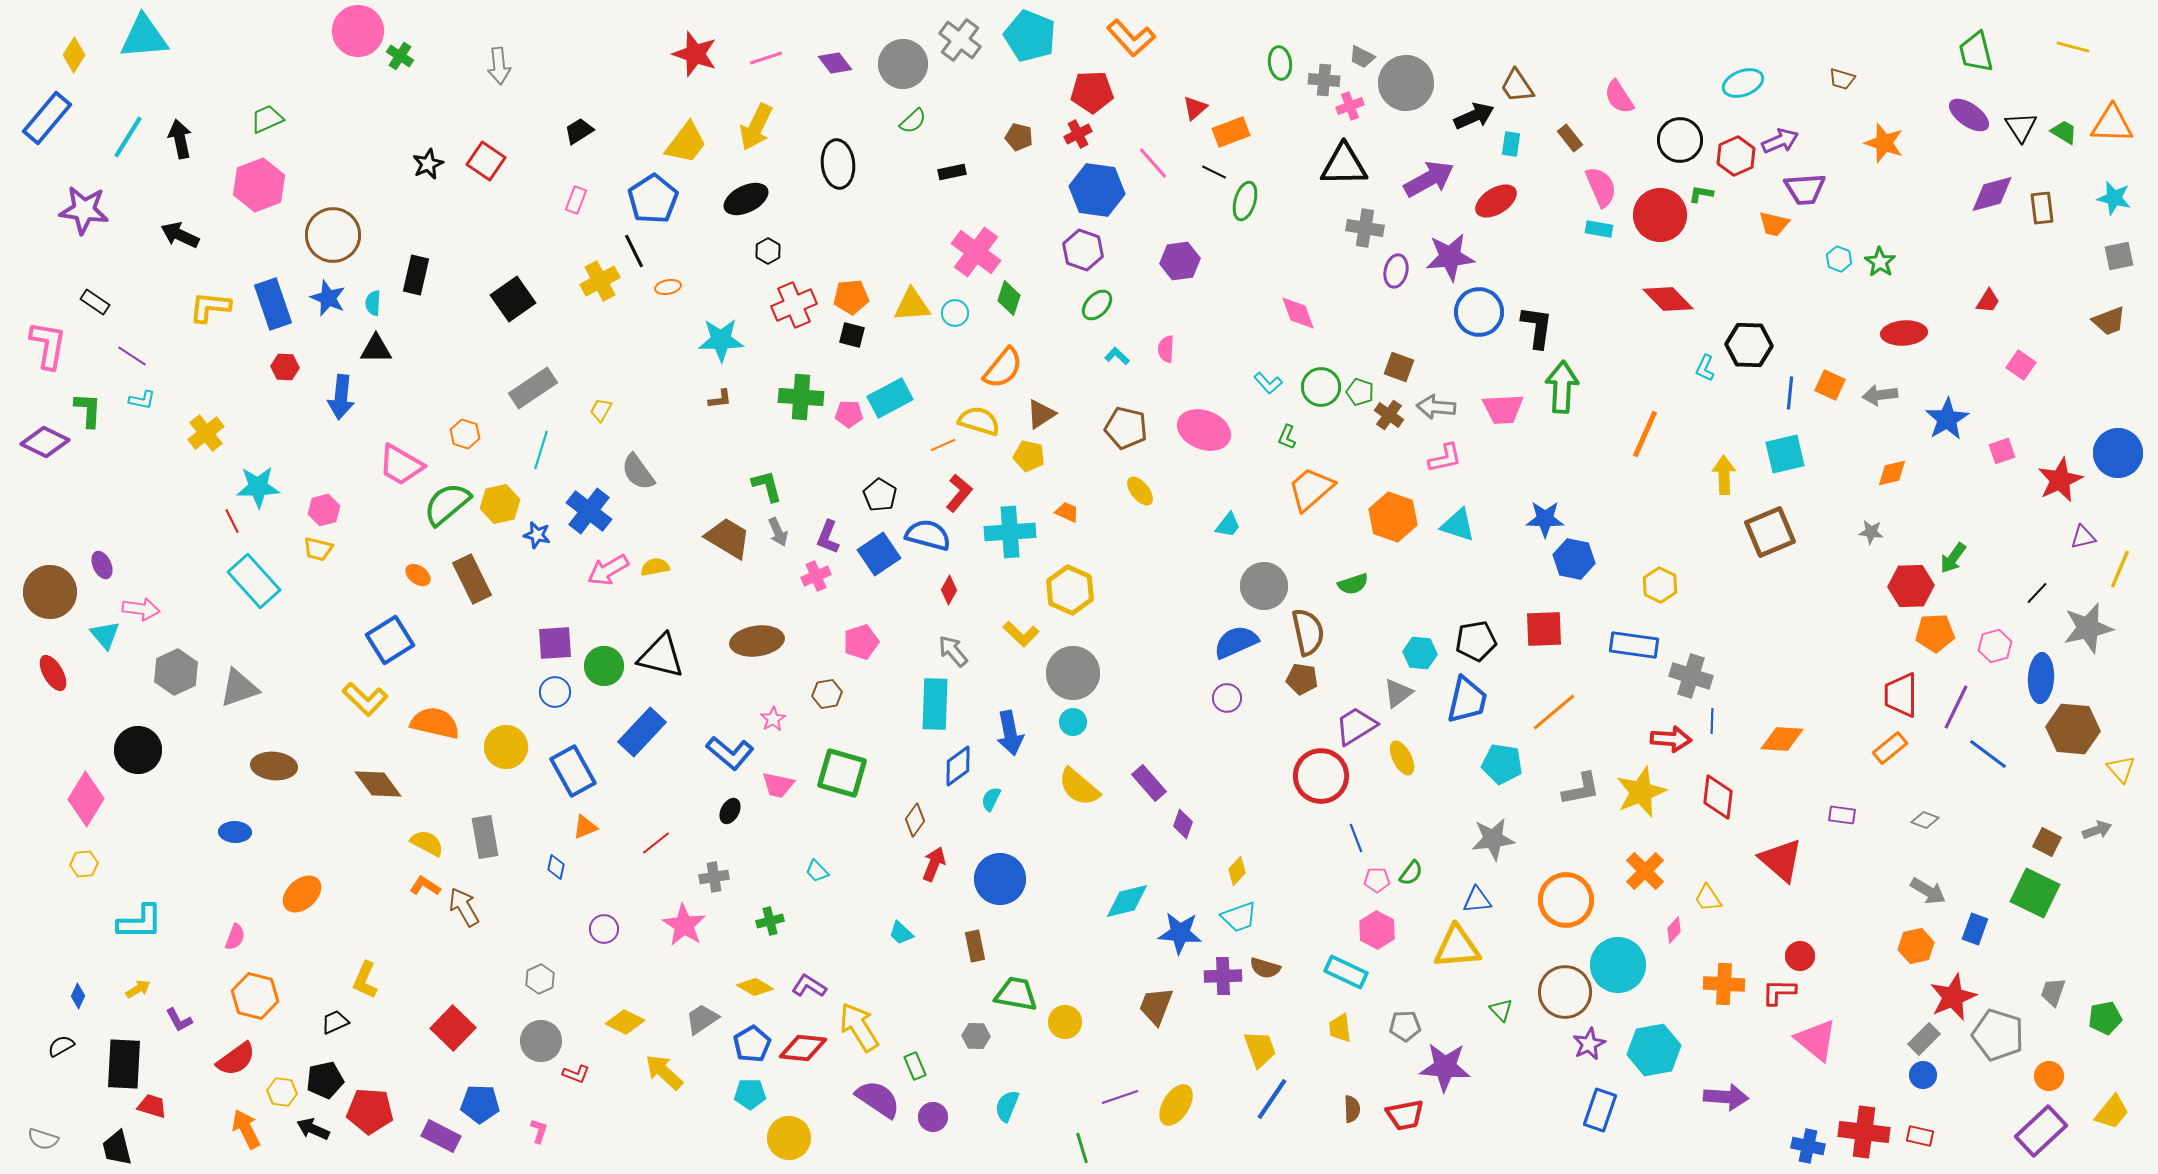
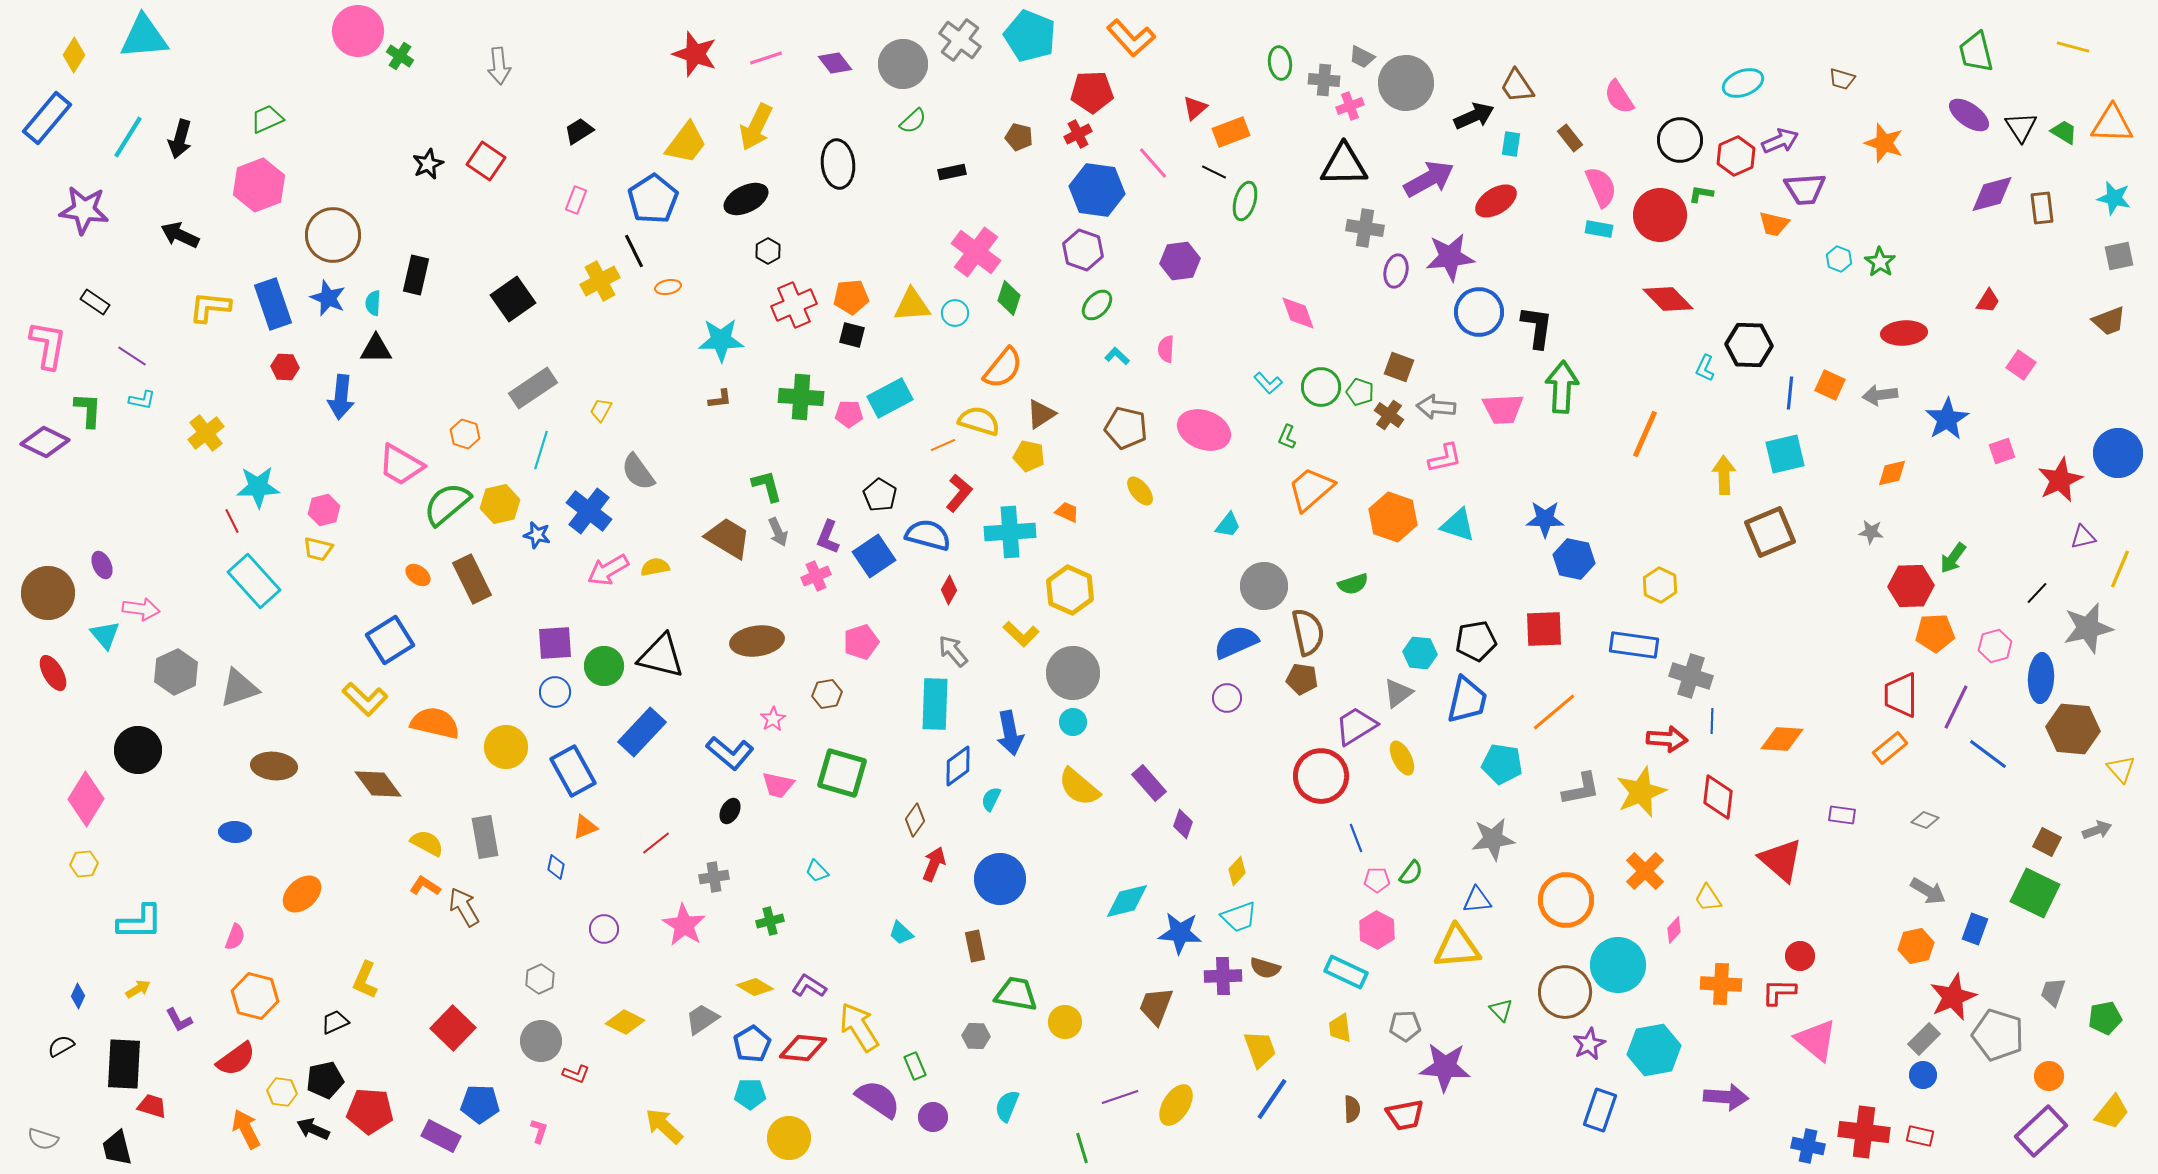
black arrow at (180, 139): rotated 153 degrees counterclockwise
blue square at (879, 554): moved 5 px left, 2 px down
brown circle at (50, 592): moved 2 px left, 1 px down
red arrow at (1671, 739): moved 4 px left
orange cross at (1724, 984): moved 3 px left
yellow arrow at (664, 1072): moved 54 px down
